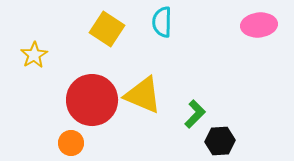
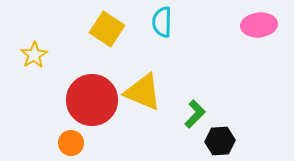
yellow triangle: moved 3 px up
